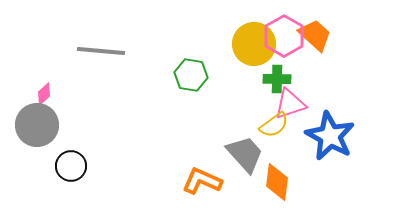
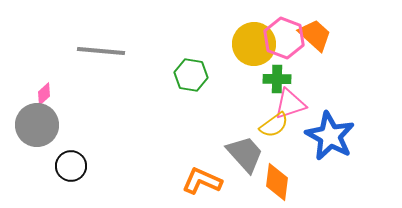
pink hexagon: moved 2 px down; rotated 9 degrees counterclockwise
